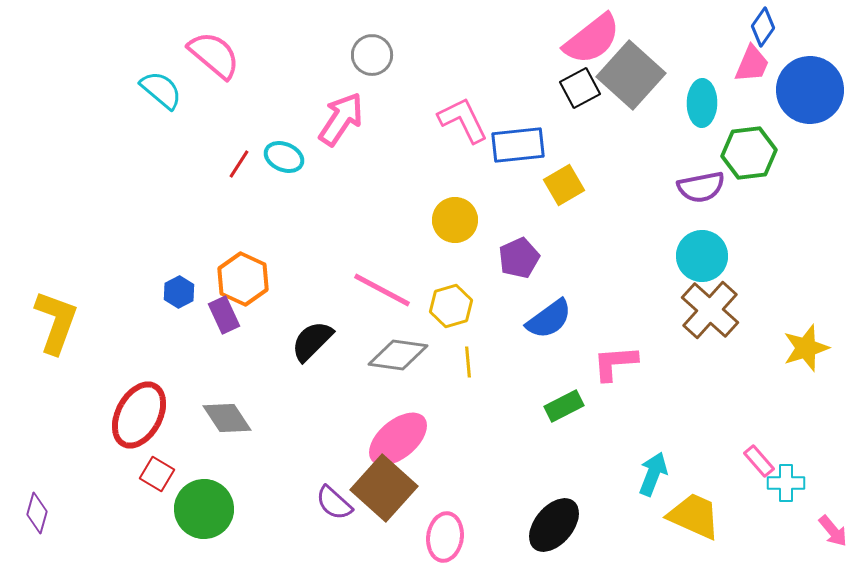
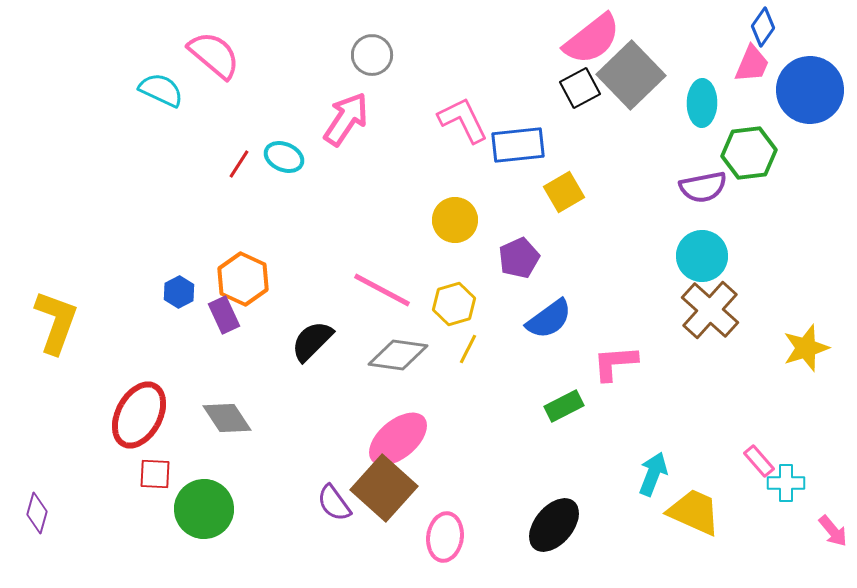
gray square at (631, 75): rotated 4 degrees clockwise
cyan semicircle at (161, 90): rotated 15 degrees counterclockwise
pink arrow at (341, 119): moved 5 px right
yellow square at (564, 185): moved 7 px down
purple semicircle at (701, 187): moved 2 px right
yellow hexagon at (451, 306): moved 3 px right, 2 px up
yellow line at (468, 362): moved 13 px up; rotated 32 degrees clockwise
red square at (157, 474): moved 2 px left; rotated 28 degrees counterclockwise
purple semicircle at (334, 503): rotated 12 degrees clockwise
yellow trapezoid at (694, 516): moved 4 px up
